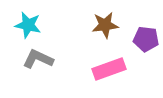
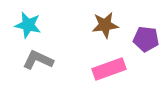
gray L-shape: moved 1 px down
